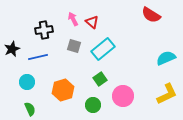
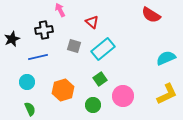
pink arrow: moved 13 px left, 9 px up
black star: moved 10 px up
